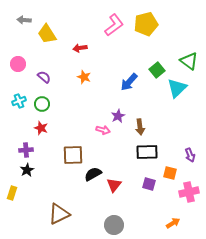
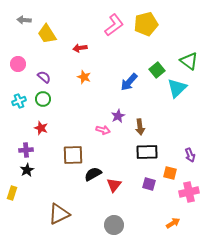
green circle: moved 1 px right, 5 px up
